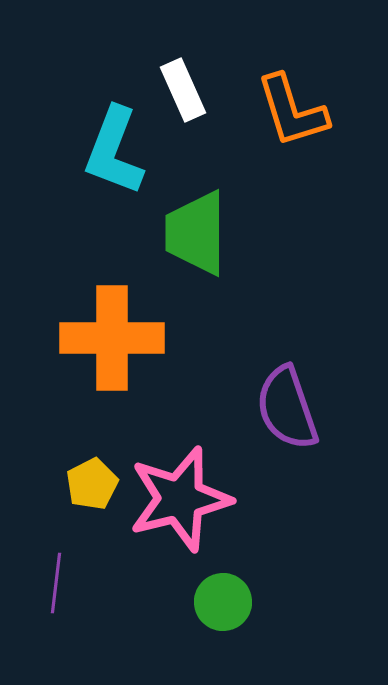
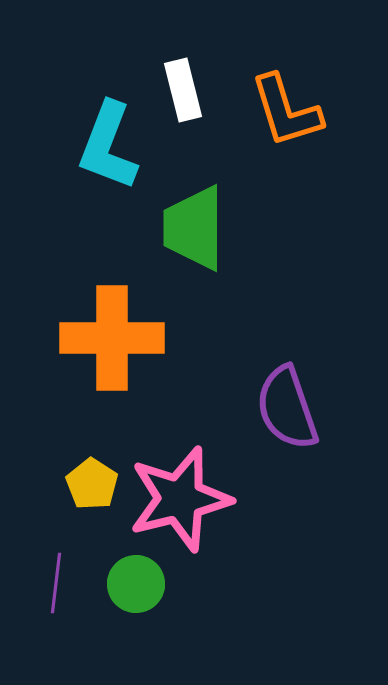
white rectangle: rotated 10 degrees clockwise
orange L-shape: moved 6 px left
cyan L-shape: moved 6 px left, 5 px up
green trapezoid: moved 2 px left, 5 px up
yellow pentagon: rotated 12 degrees counterclockwise
green circle: moved 87 px left, 18 px up
